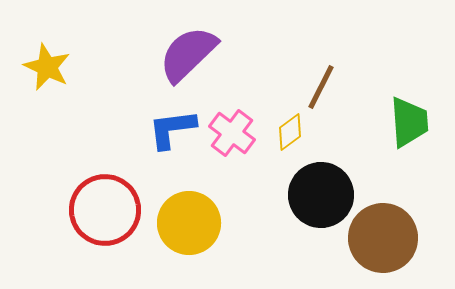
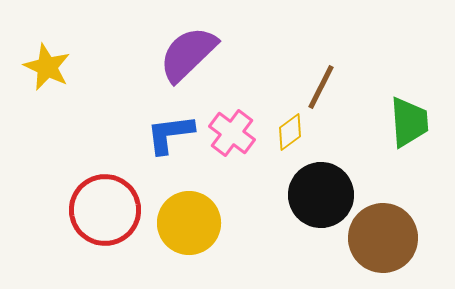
blue L-shape: moved 2 px left, 5 px down
